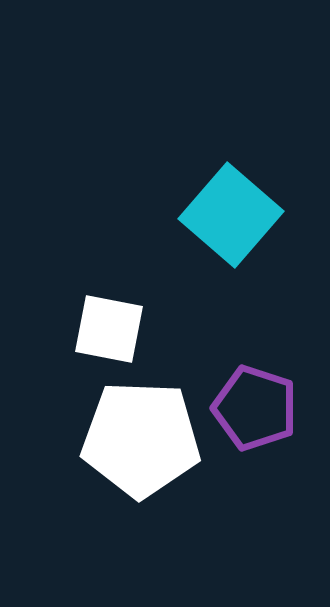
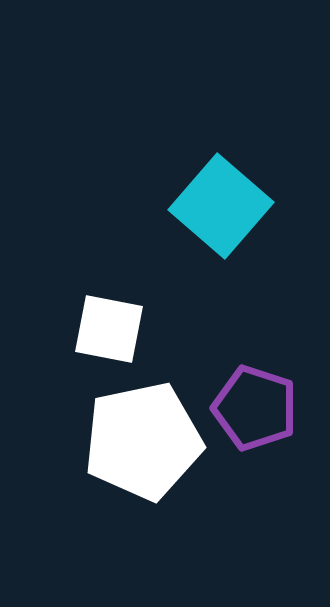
cyan square: moved 10 px left, 9 px up
white pentagon: moved 2 px right, 2 px down; rotated 14 degrees counterclockwise
